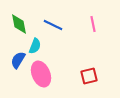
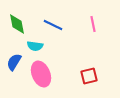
green diamond: moved 2 px left
cyan semicircle: rotated 77 degrees clockwise
blue semicircle: moved 4 px left, 2 px down
